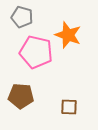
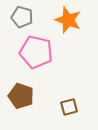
orange star: moved 15 px up
brown pentagon: rotated 15 degrees clockwise
brown square: rotated 18 degrees counterclockwise
